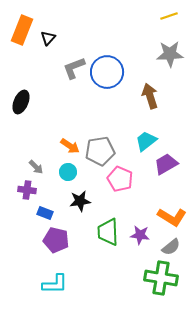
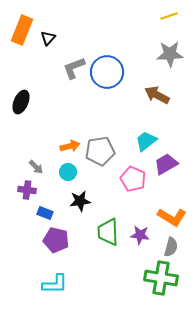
brown arrow: moved 7 px right, 1 px up; rotated 45 degrees counterclockwise
orange arrow: rotated 48 degrees counterclockwise
pink pentagon: moved 13 px right
gray semicircle: rotated 36 degrees counterclockwise
